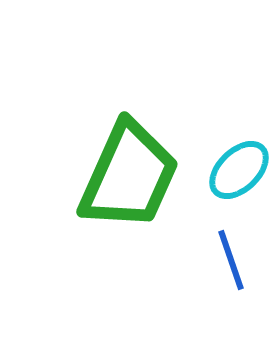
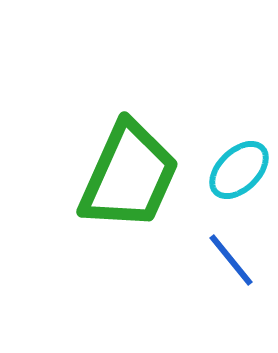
blue line: rotated 20 degrees counterclockwise
